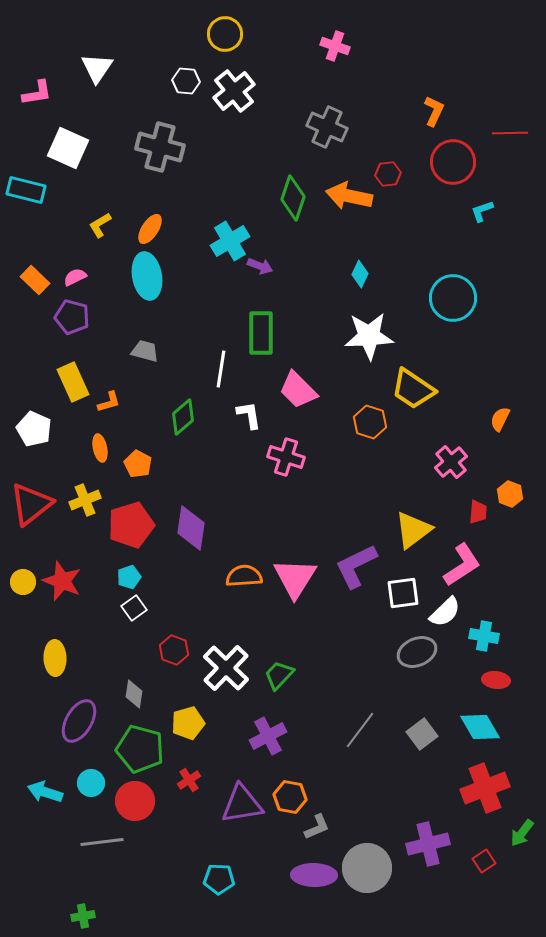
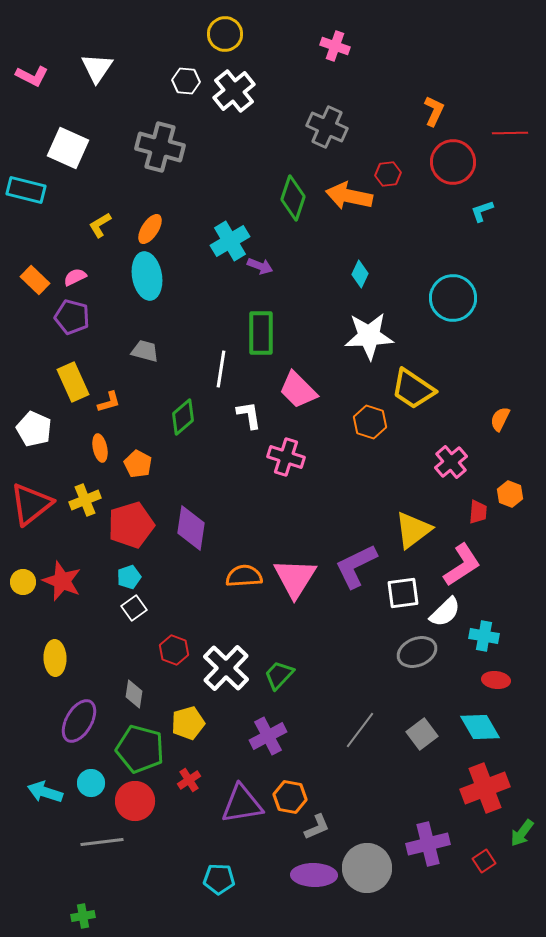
pink L-shape at (37, 93): moved 5 px left, 17 px up; rotated 36 degrees clockwise
